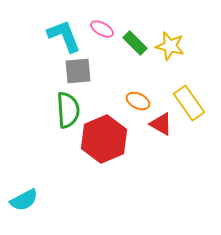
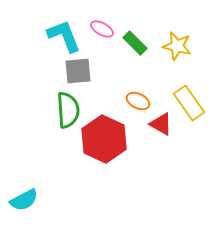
yellow star: moved 7 px right
red hexagon: rotated 12 degrees counterclockwise
